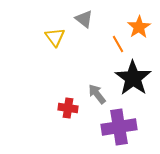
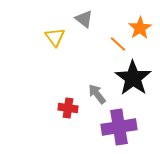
orange star: moved 1 px right, 1 px down
orange line: rotated 18 degrees counterclockwise
